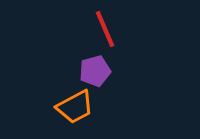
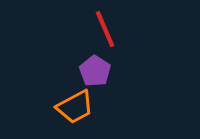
purple pentagon: rotated 24 degrees counterclockwise
